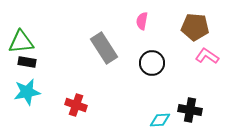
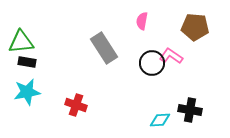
pink L-shape: moved 36 px left
